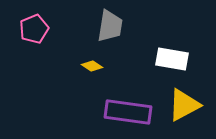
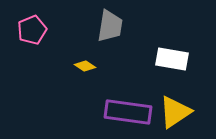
pink pentagon: moved 2 px left, 1 px down
yellow diamond: moved 7 px left
yellow triangle: moved 9 px left, 7 px down; rotated 6 degrees counterclockwise
